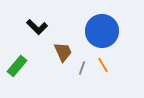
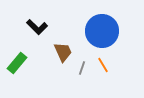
green rectangle: moved 3 px up
